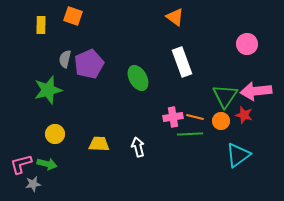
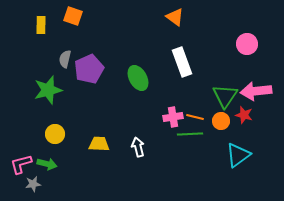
purple pentagon: moved 5 px down
